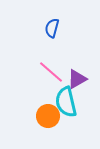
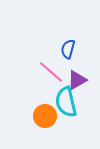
blue semicircle: moved 16 px right, 21 px down
purple triangle: moved 1 px down
orange circle: moved 3 px left
